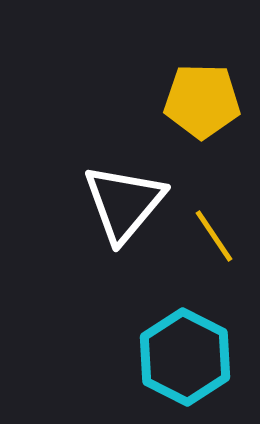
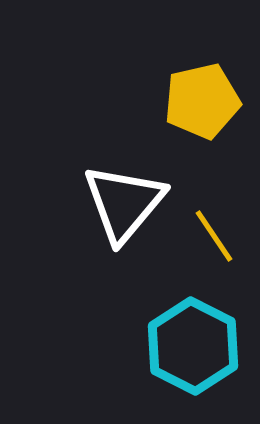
yellow pentagon: rotated 14 degrees counterclockwise
cyan hexagon: moved 8 px right, 11 px up
